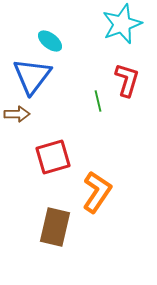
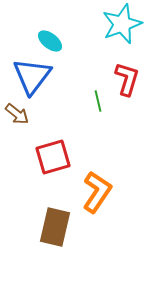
red L-shape: moved 1 px up
brown arrow: rotated 40 degrees clockwise
